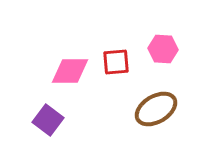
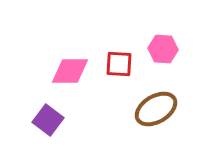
red square: moved 3 px right, 2 px down; rotated 8 degrees clockwise
